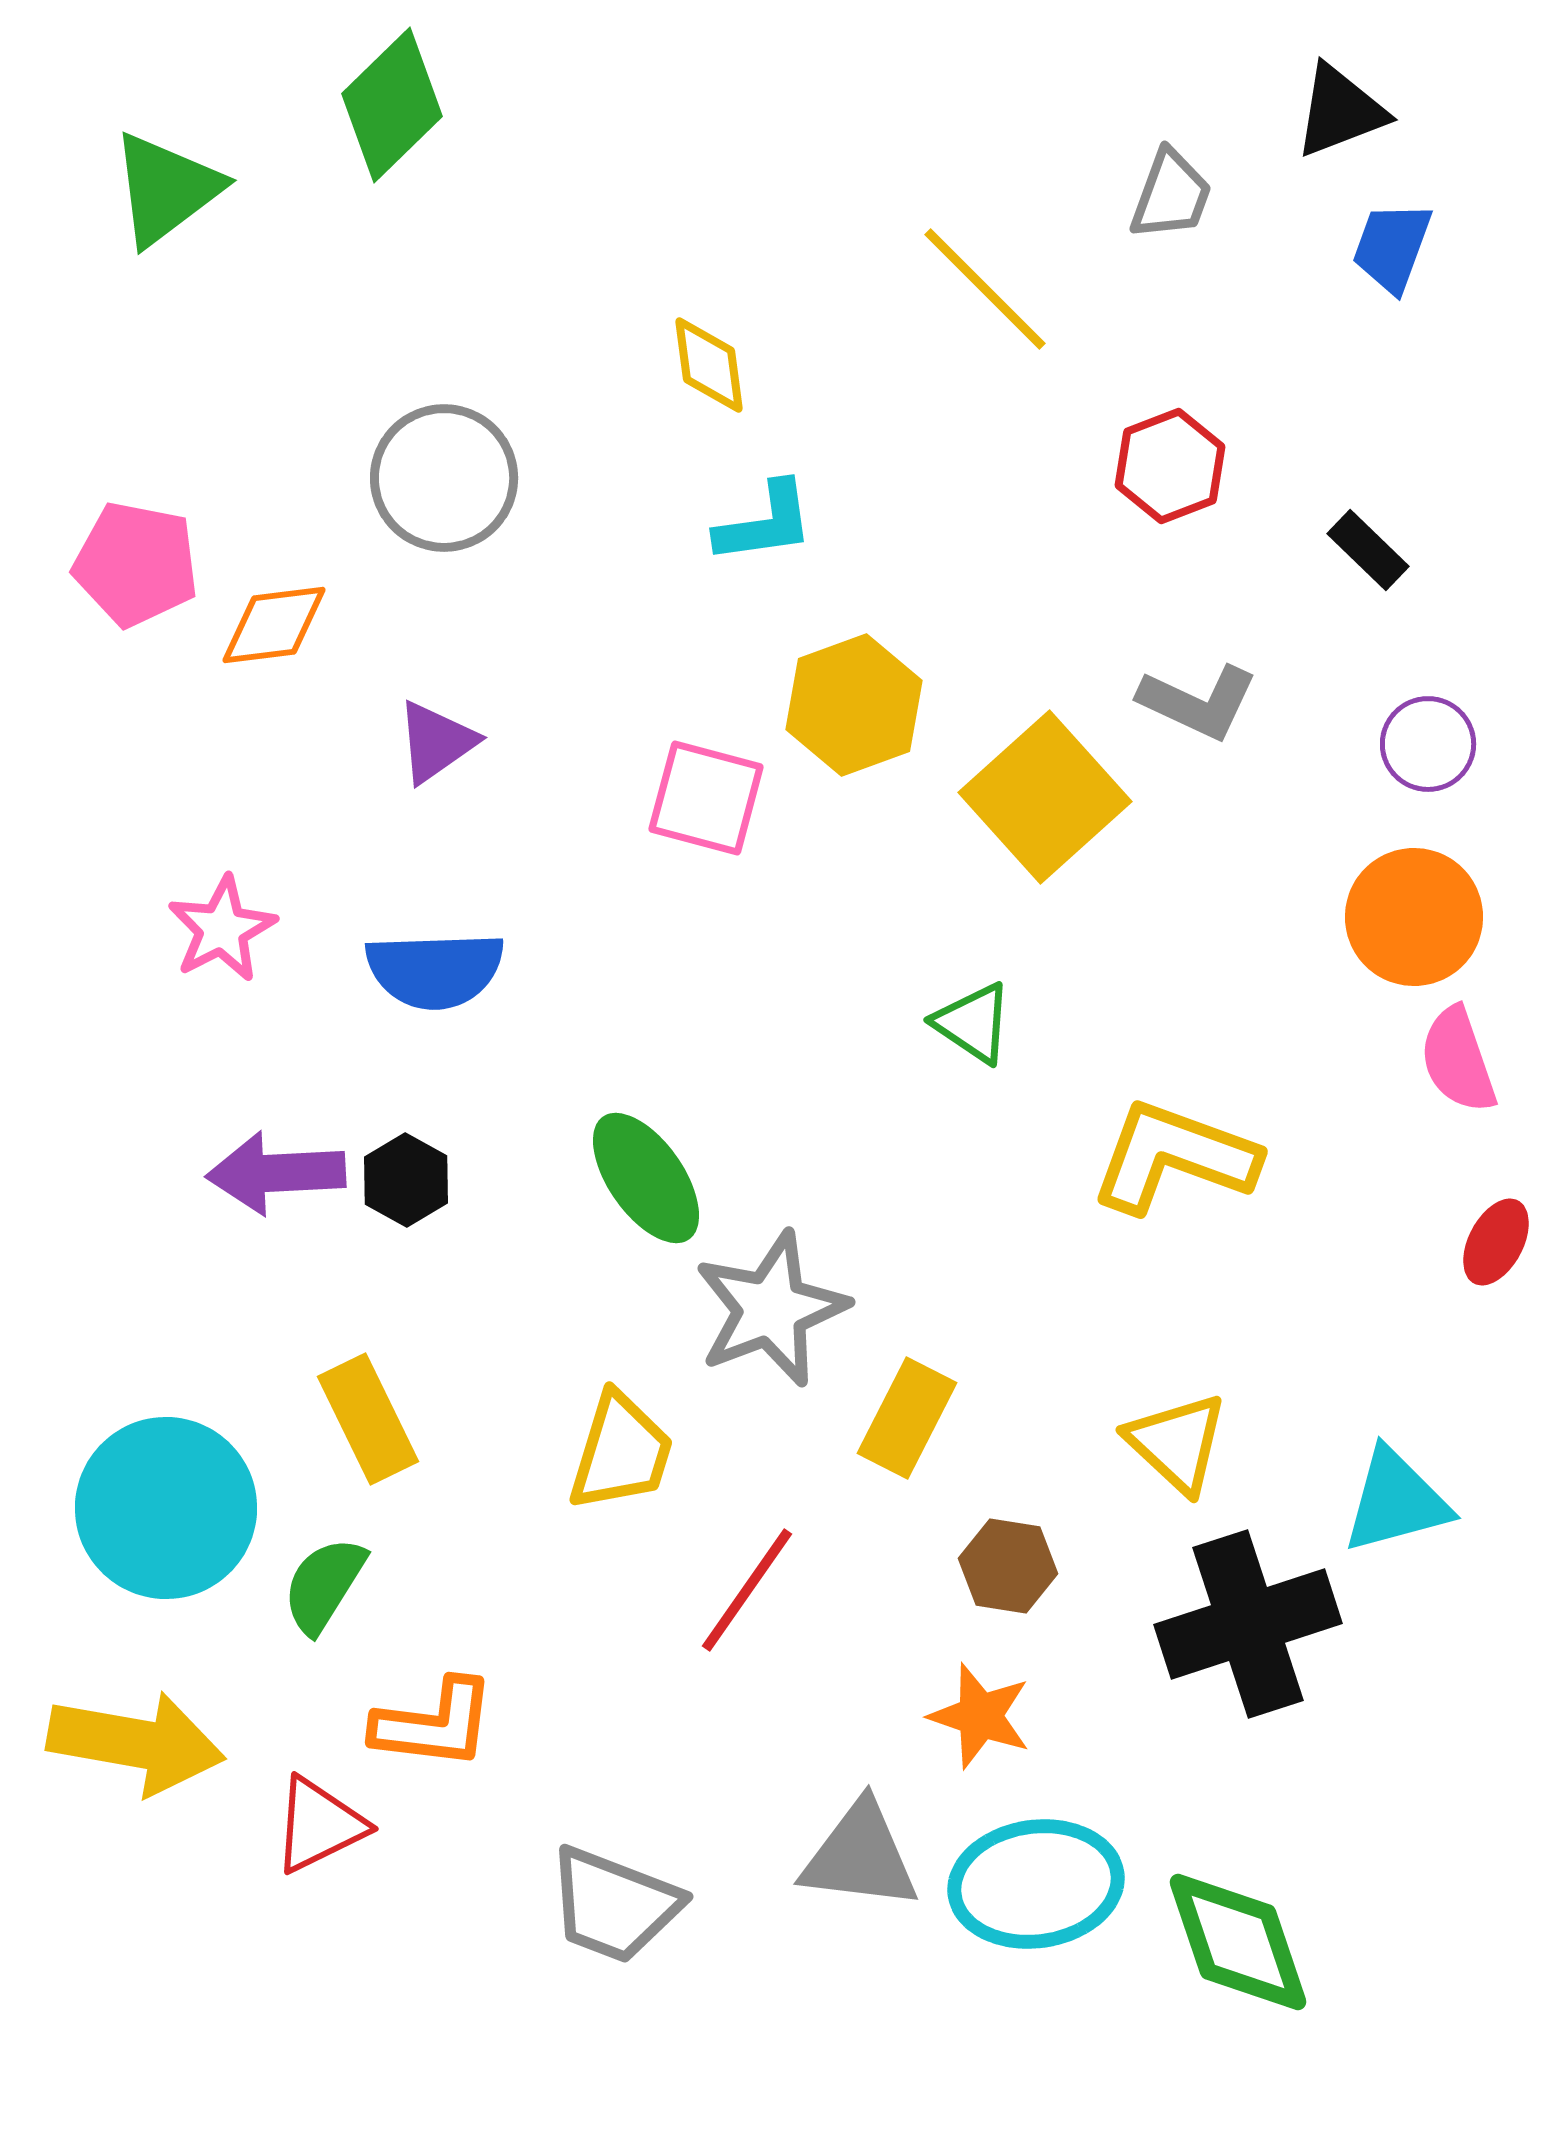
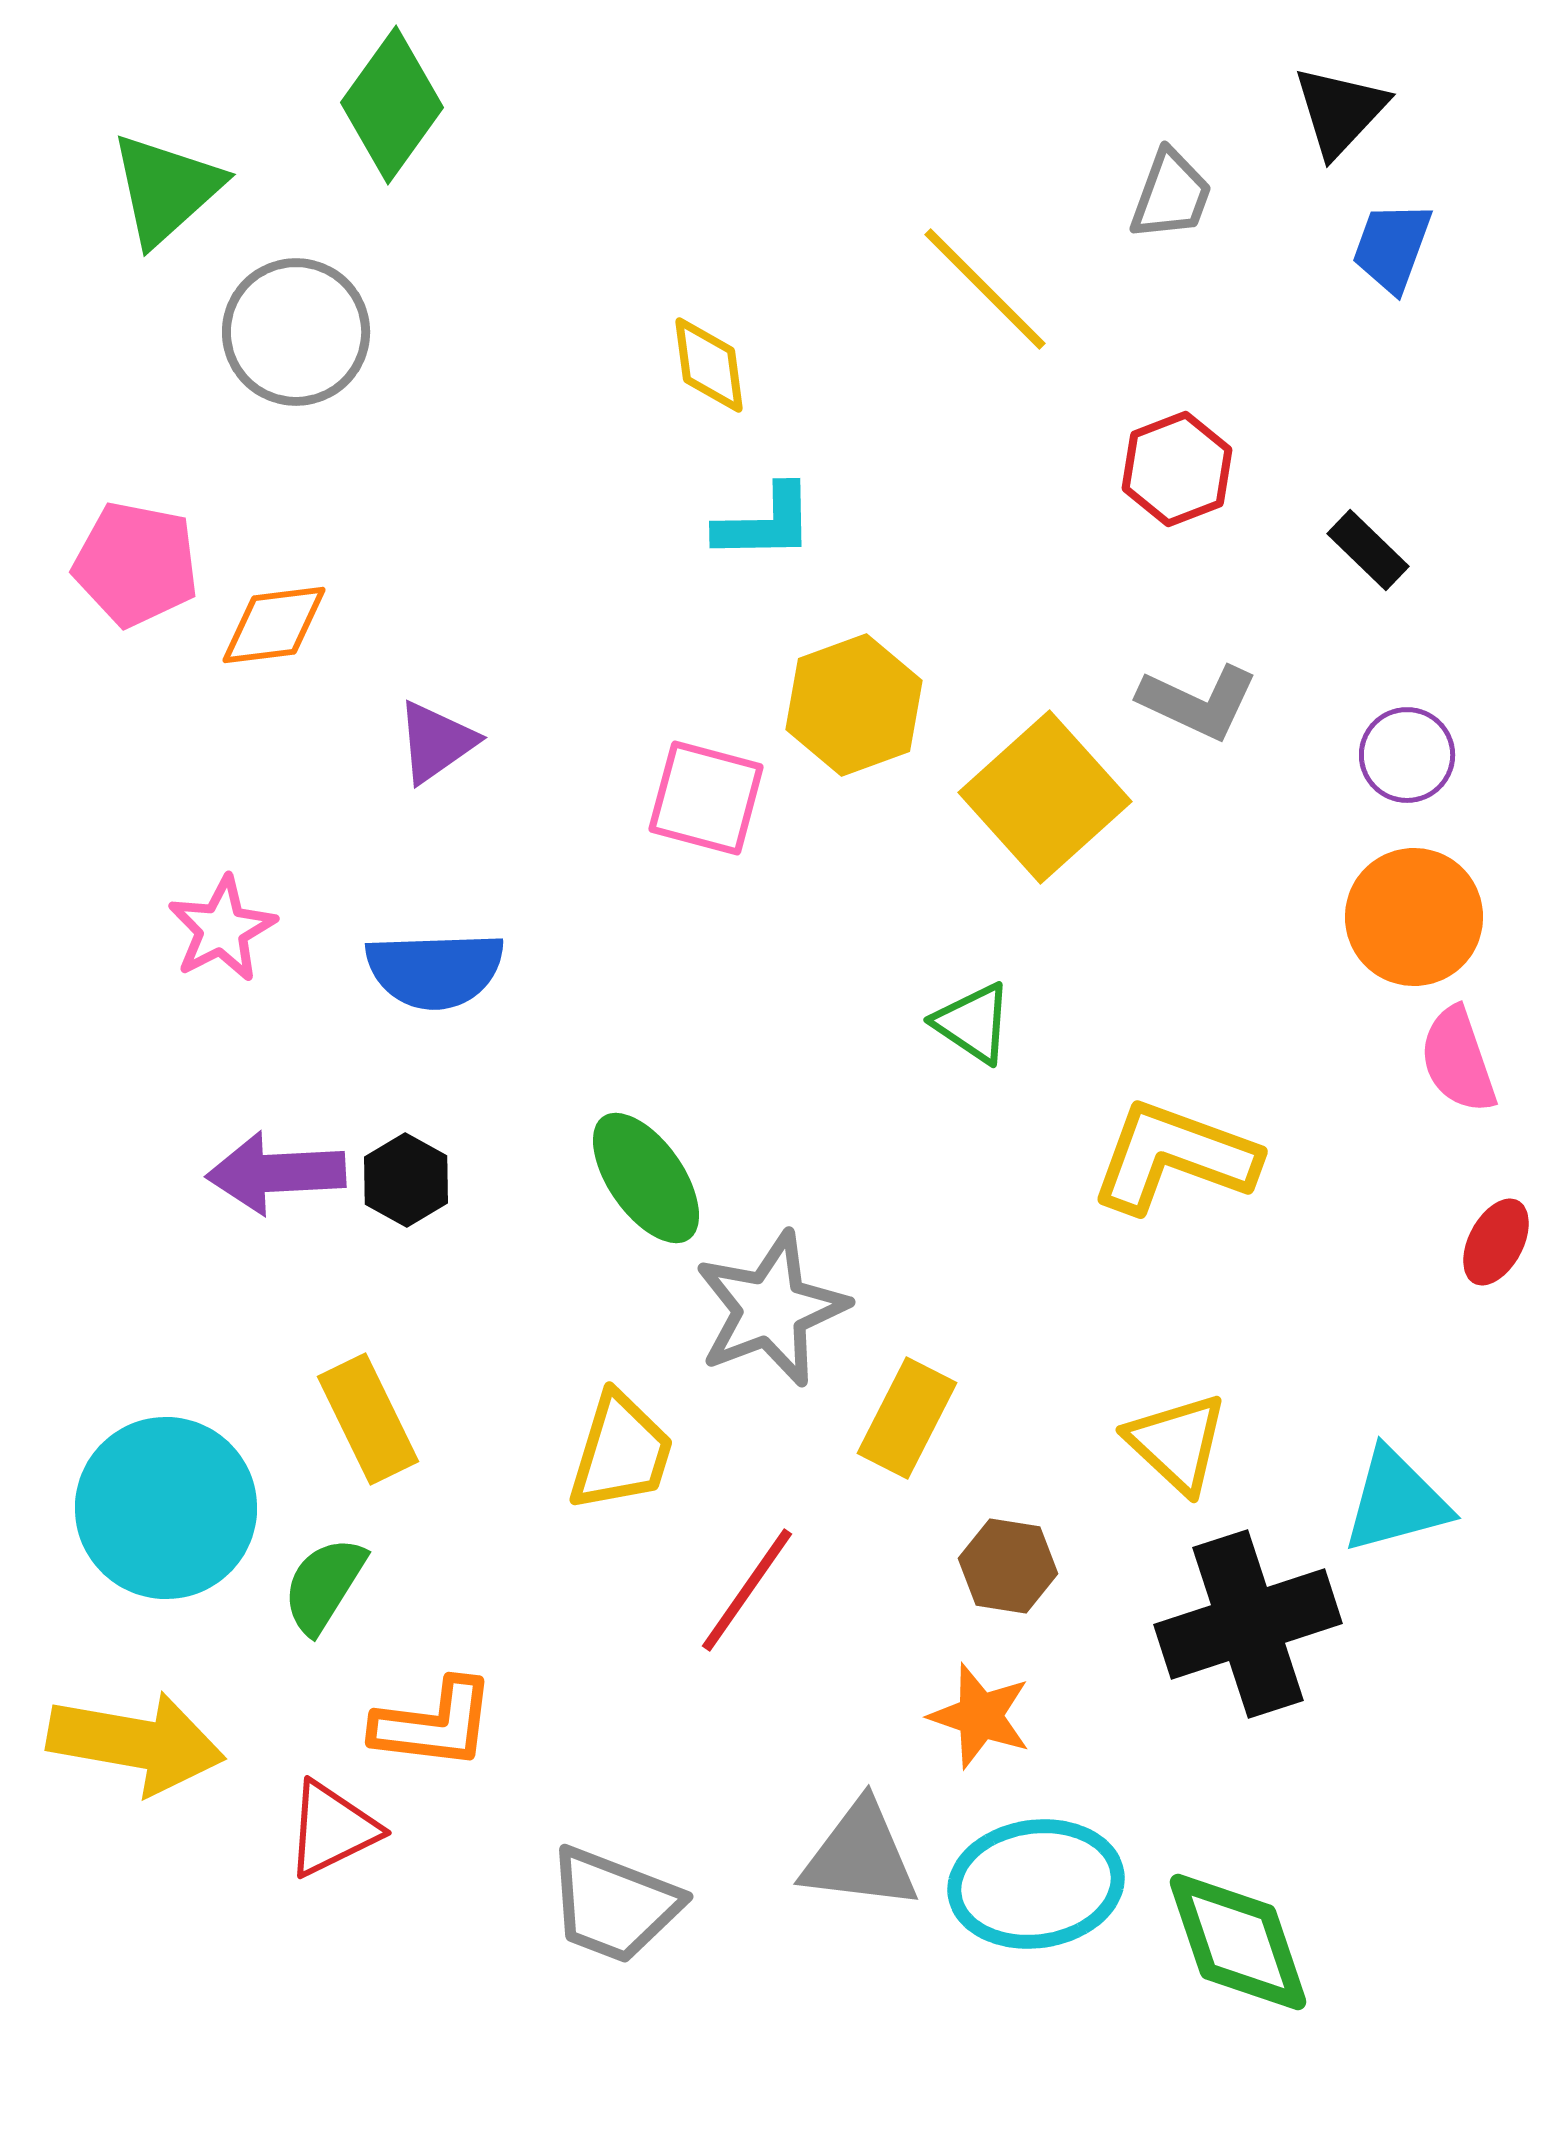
green diamond at (392, 105): rotated 10 degrees counterclockwise
black triangle at (1340, 111): rotated 26 degrees counterclockwise
green triangle at (166, 189): rotated 5 degrees counterclockwise
red hexagon at (1170, 466): moved 7 px right, 3 px down
gray circle at (444, 478): moved 148 px left, 146 px up
cyan L-shape at (765, 523): rotated 7 degrees clockwise
purple circle at (1428, 744): moved 21 px left, 11 px down
red triangle at (319, 1825): moved 13 px right, 4 px down
